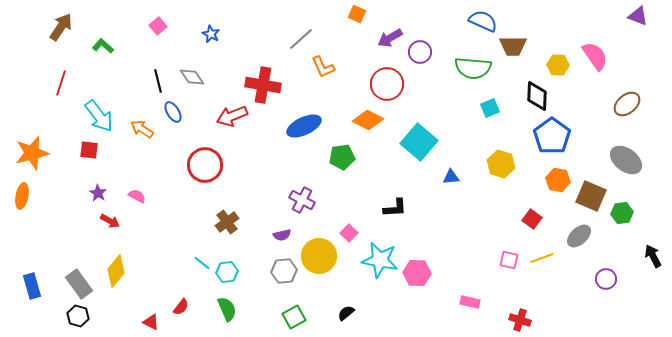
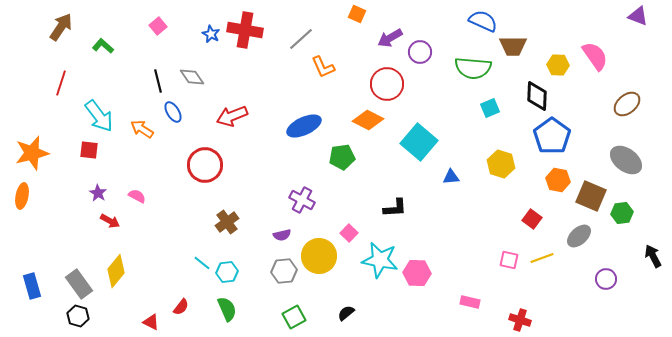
red cross at (263, 85): moved 18 px left, 55 px up
